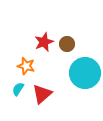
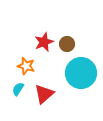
cyan circle: moved 4 px left
red triangle: moved 2 px right
